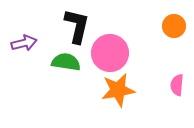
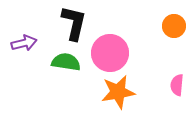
black L-shape: moved 3 px left, 3 px up
orange star: moved 2 px down
